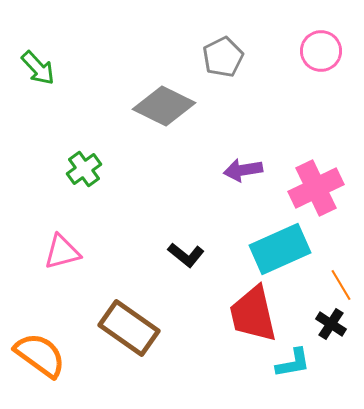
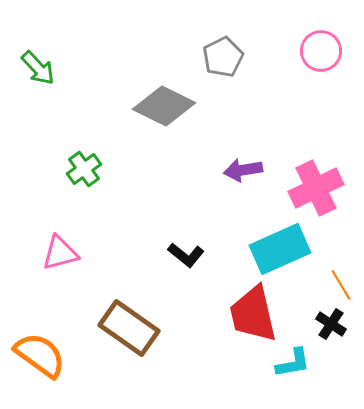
pink triangle: moved 2 px left, 1 px down
